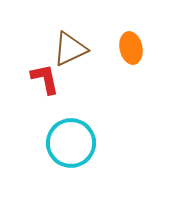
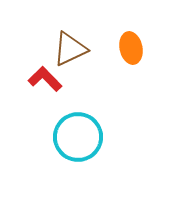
red L-shape: rotated 32 degrees counterclockwise
cyan circle: moved 7 px right, 6 px up
